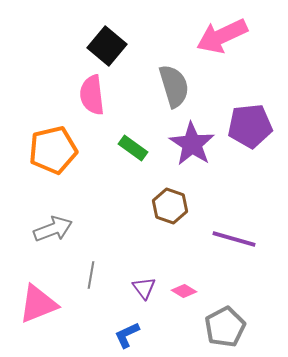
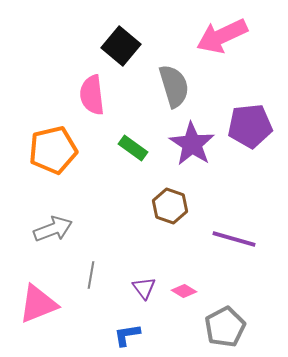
black square: moved 14 px right
blue L-shape: rotated 16 degrees clockwise
